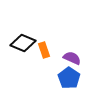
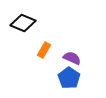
black diamond: moved 20 px up
orange rectangle: rotated 49 degrees clockwise
